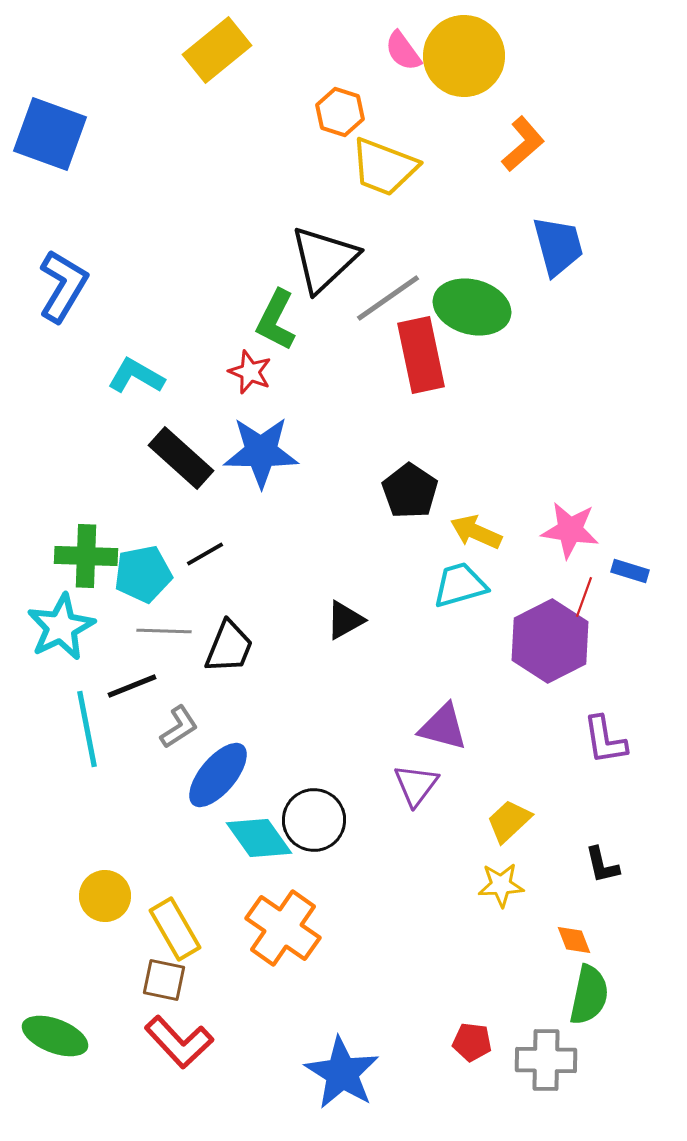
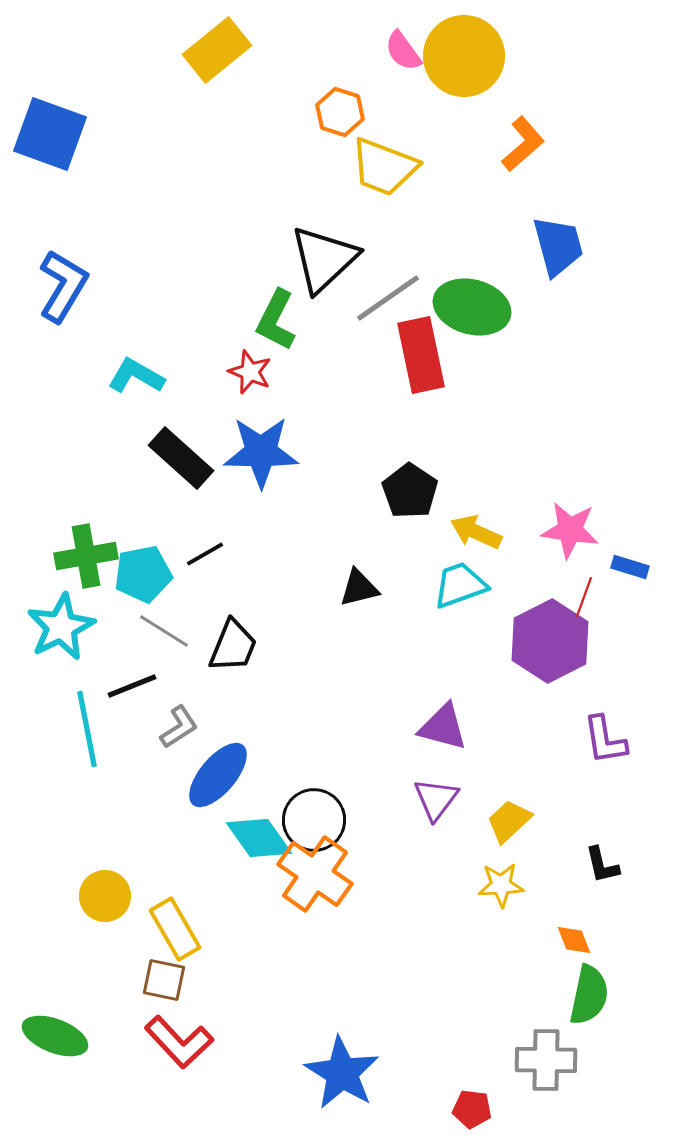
green cross at (86, 556): rotated 12 degrees counterclockwise
blue rectangle at (630, 571): moved 4 px up
cyan trapezoid at (460, 585): rotated 4 degrees counterclockwise
black triangle at (345, 620): moved 14 px right, 32 px up; rotated 15 degrees clockwise
gray line at (164, 631): rotated 30 degrees clockwise
black trapezoid at (229, 647): moved 4 px right, 1 px up
purple triangle at (416, 785): moved 20 px right, 14 px down
orange cross at (283, 928): moved 32 px right, 54 px up
red pentagon at (472, 1042): moved 67 px down
